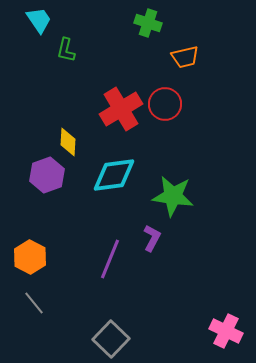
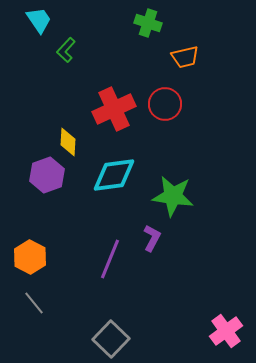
green L-shape: rotated 30 degrees clockwise
red cross: moved 7 px left; rotated 6 degrees clockwise
pink cross: rotated 28 degrees clockwise
